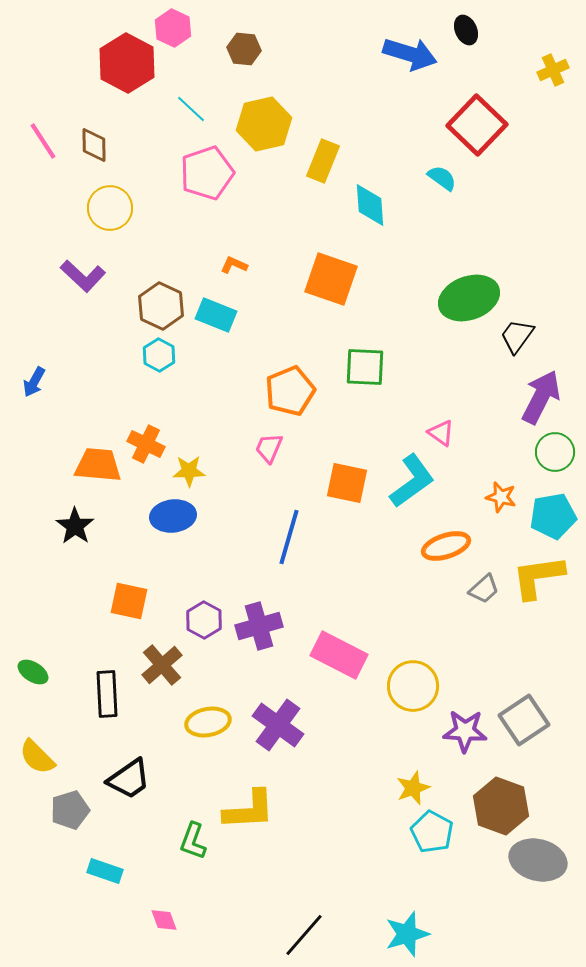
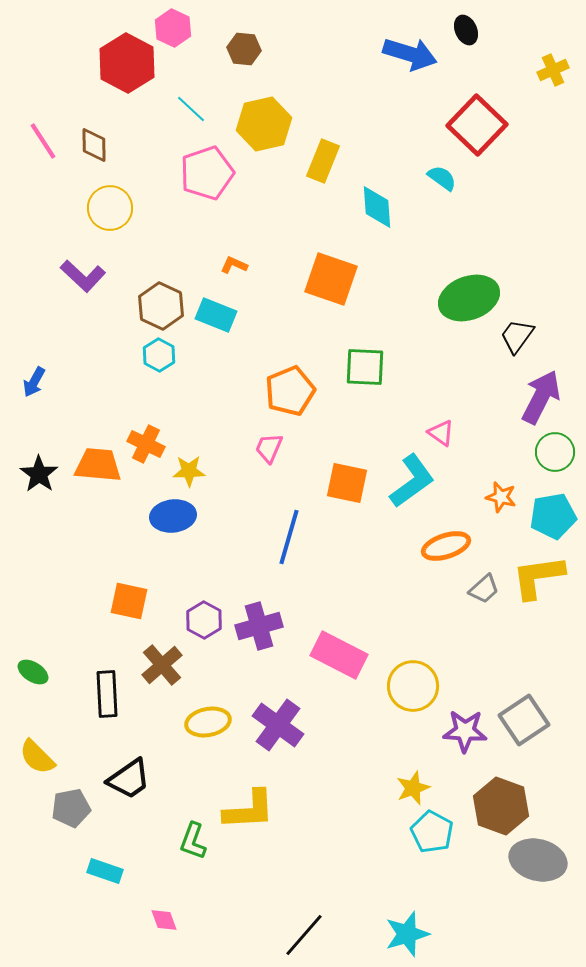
cyan diamond at (370, 205): moved 7 px right, 2 px down
black star at (75, 526): moved 36 px left, 52 px up
gray pentagon at (70, 810): moved 1 px right, 2 px up; rotated 6 degrees clockwise
